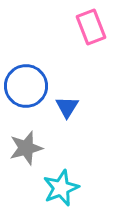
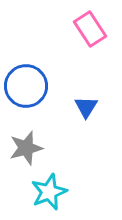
pink rectangle: moved 1 px left, 2 px down; rotated 12 degrees counterclockwise
blue triangle: moved 19 px right
cyan star: moved 12 px left, 4 px down
